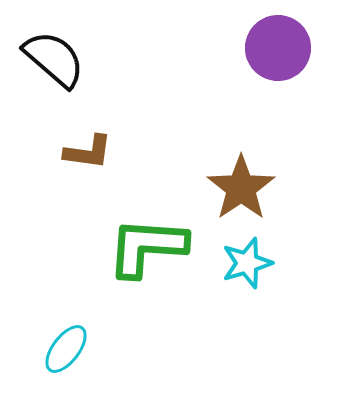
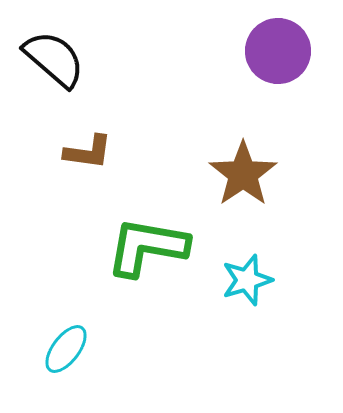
purple circle: moved 3 px down
brown star: moved 2 px right, 14 px up
green L-shape: rotated 6 degrees clockwise
cyan star: moved 17 px down
